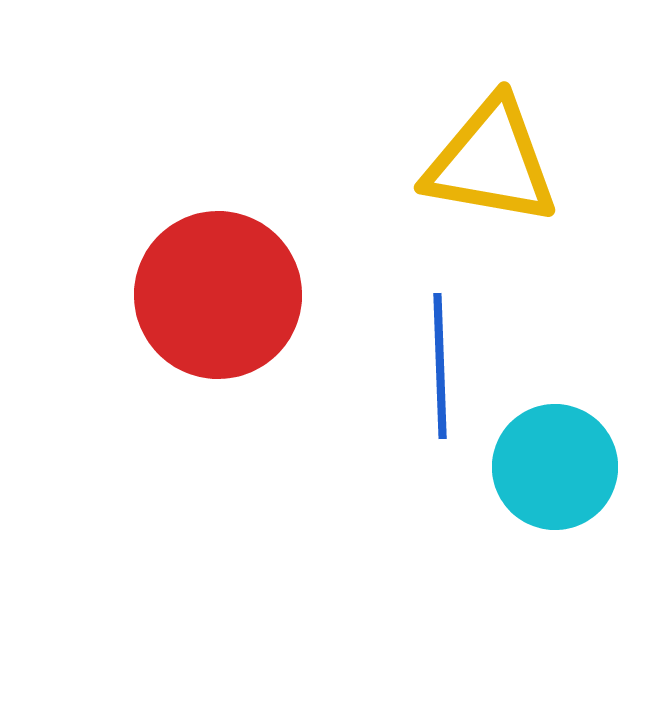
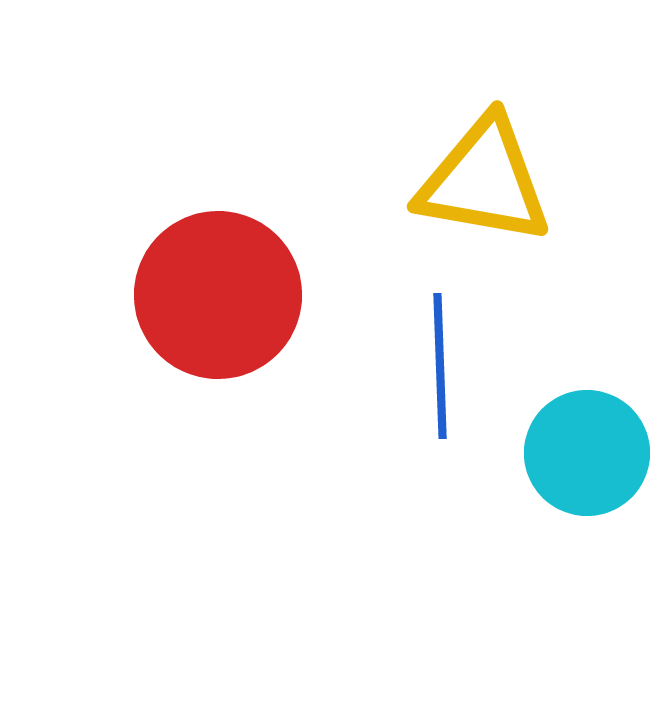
yellow triangle: moved 7 px left, 19 px down
cyan circle: moved 32 px right, 14 px up
